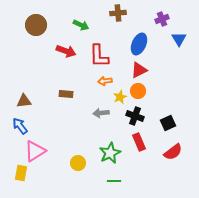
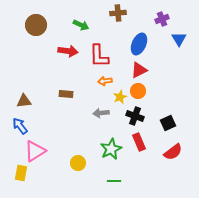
red arrow: moved 2 px right; rotated 12 degrees counterclockwise
green star: moved 1 px right, 4 px up
